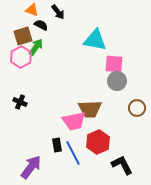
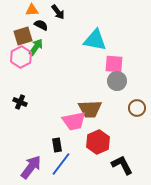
orange triangle: rotated 24 degrees counterclockwise
blue line: moved 12 px left, 11 px down; rotated 65 degrees clockwise
